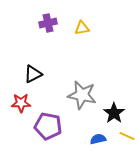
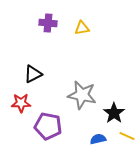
purple cross: rotated 18 degrees clockwise
